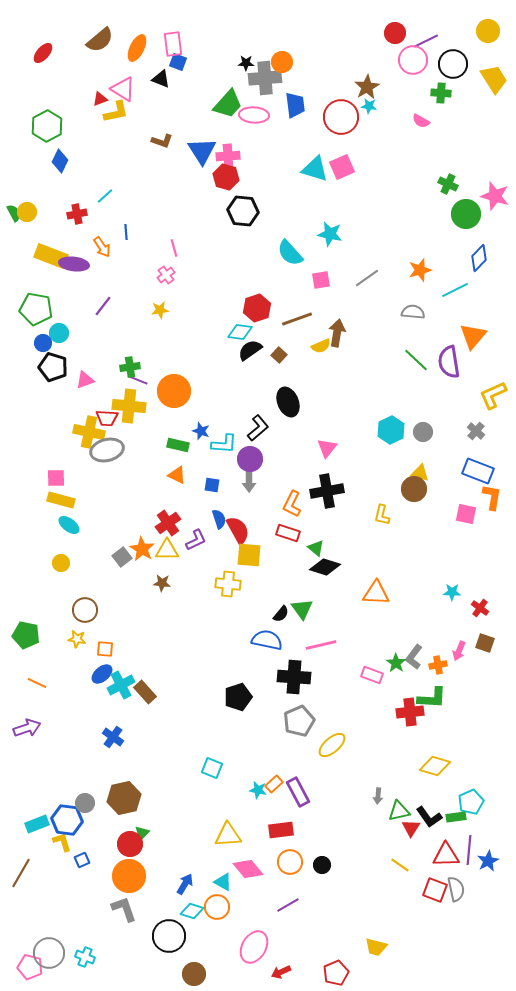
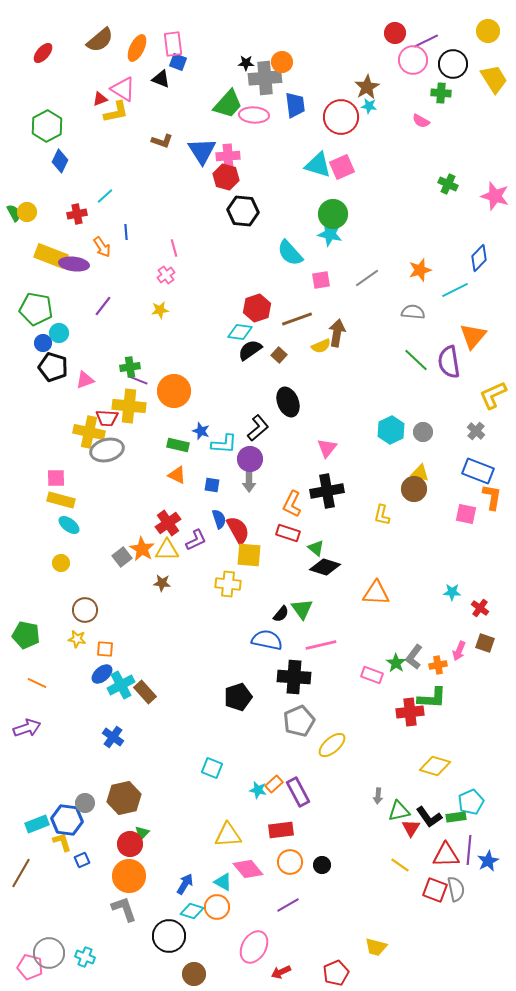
cyan triangle at (315, 169): moved 3 px right, 4 px up
green circle at (466, 214): moved 133 px left
